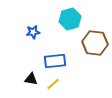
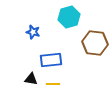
cyan hexagon: moved 1 px left, 2 px up
blue star: rotated 24 degrees clockwise
blue rectangle: moved 4 px left, 1 px up
yellow line: rotated 40 degrees clockwise
